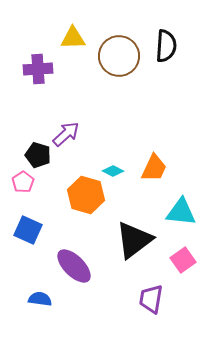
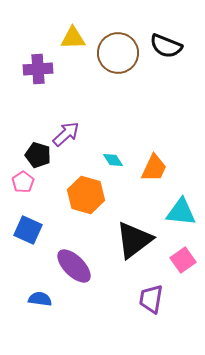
black semicircle: rotated 108 degrees clockwise
brown circle: moved 1 px left, 3 px up
cyan diamond: moved 11 px up; rotated 30 degrees clockwise
